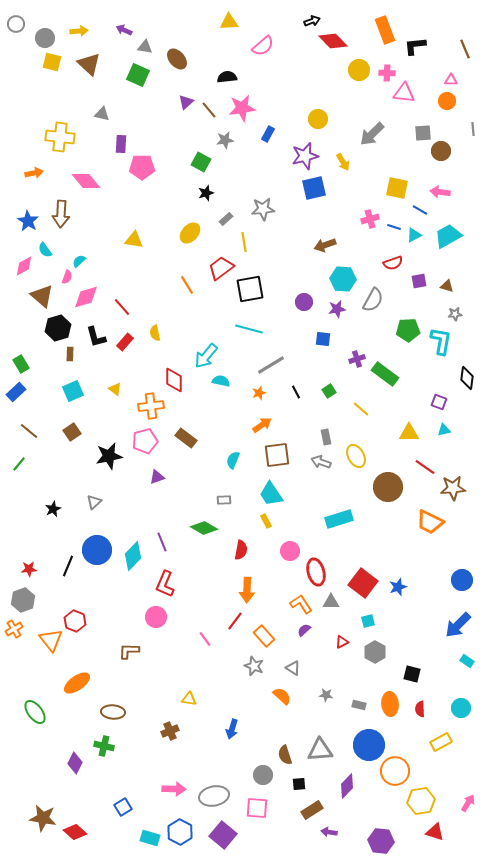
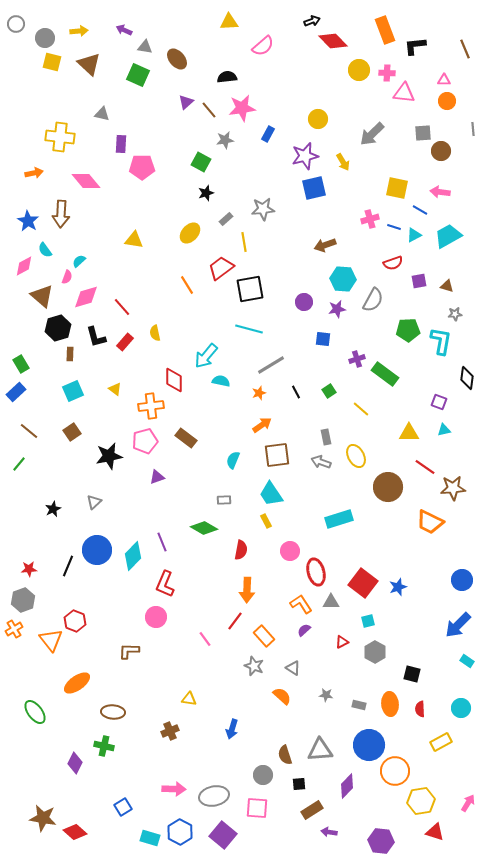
pink triangle at (451, 80): moved 7 px left
